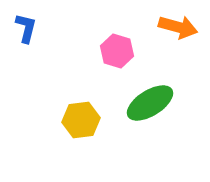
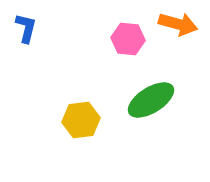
orange arrow: moved 3 px up
pink hexagon: moved 11 px right, 12 px up; rotated 12 degrees counterclockwise
green ellipse: moved 1 px right, 3 px up
